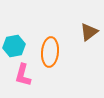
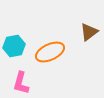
orange ellipse: rotated 60 degrees clockwise
pink L-shape: moved 2 px left, 8 px down
